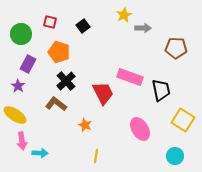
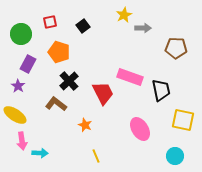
red square: rotated 24 degrees counterclockwise
black cross: moved 3 px right
yellow square: rotated 20 degrees counterclockwise
yellow line: rotated 32 degrees counterclockwise
